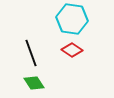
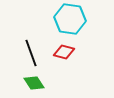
cyan hexagon: moved 2 px left
red diamond: moved 8 px left, 2 px down; rotated 20 degrees counterclockwise
